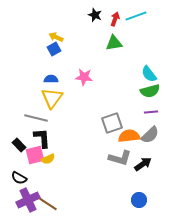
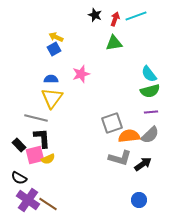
pink star: moved 3 px left, 3 px up; rotated 24 degrees counterclockwise
purple cross: rotated 30 degrees counterclockwise
